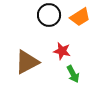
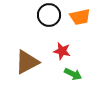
orange trapezoid: rotated 20 degrees clockwise
green arrow: rotated 36 degrees counterclockwise
